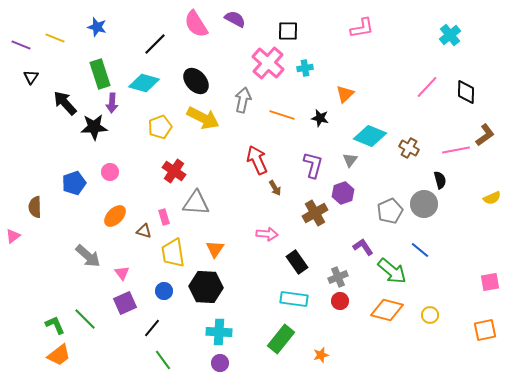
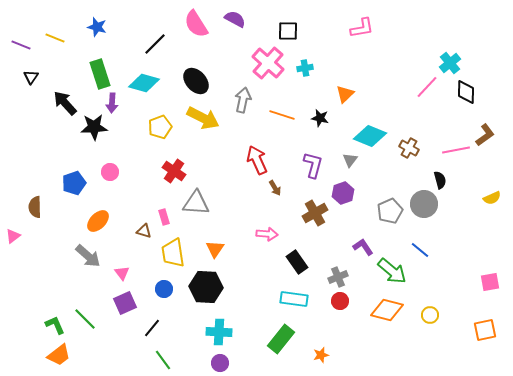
cyan cross at (450, 35): moved 28 px down
orange ellipse at (115, 216): moved 17 px left, 5 px down
blue circle at (164, 291): moved 2 px up
